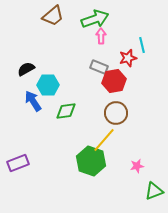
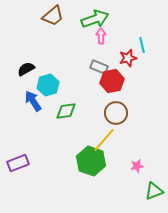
red hexagon: moved 2 px left
cyan hexagon: rotated 15 degrees counterclockwise
